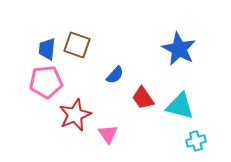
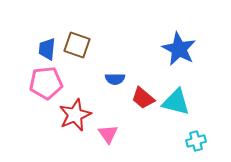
blue semicircle: moved 4 px down; rotated 48 degrees clockwise
pink pentagon: moved 1 px down
red trapezoid: rotated 15 degrees counterclockwise
cyan triangle: moved 4 px left, 4 px up
